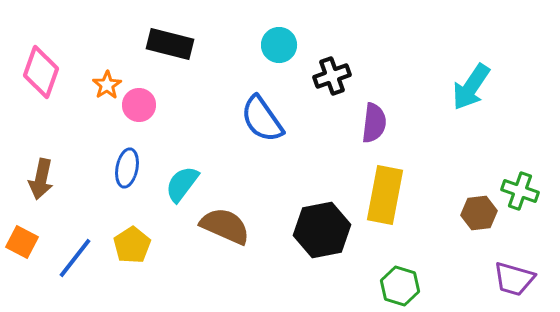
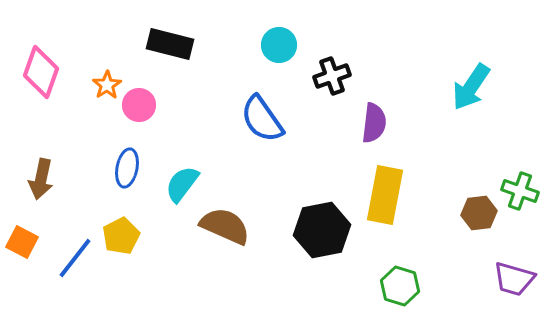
yellow pentagon: moved 11 px left, 9 px up; rotated 6 degrees clockwise
